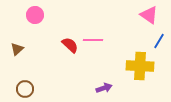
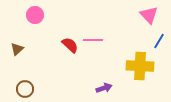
pink triangle: rotated 12 degrees clockwise
